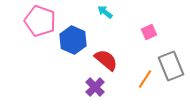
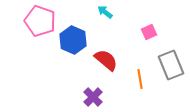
gray rectangle: moved 1 px up
orange line: moved 5 px left; rotated 42 degrees counterclockwise
purple cross: moved 2 px left, 10 px down
